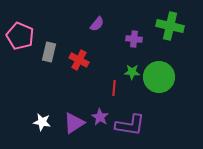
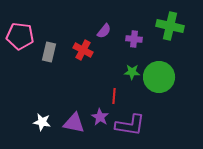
purple semicircle: moved 7 px right, 7 px down
pink pentagon: rotated 16 degrees counterclockwise
red cross: moved 4 px right, 10 px up
red line: moved 8 px down
purple triangle: rotated 45 degrees clockwise
